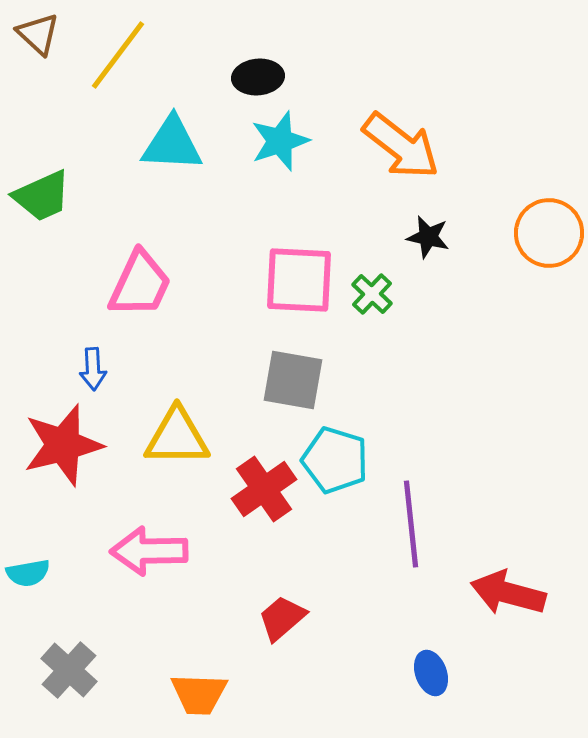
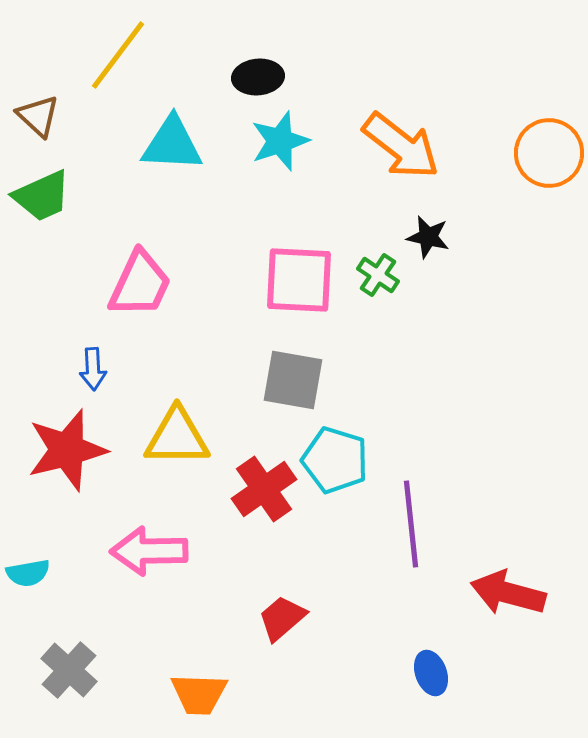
brown triangle: moved 82 px down
orange circle: moved 80 px up
green cross: moved 6 px right, 19 px up; rotated 9 degrees counterclockwise
red star: moved 4 px right, 5 px down
